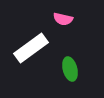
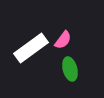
pink semicircle: moved 21 px down; rotated 66 degrees counterclockwise
